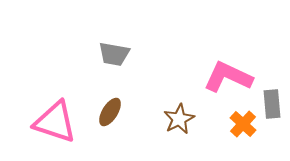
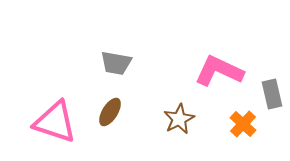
gray trapezoid: moved 2 px right, 9 px down
pink L-shape: moved 9 px left, 6 px up
gray rectangle: moved 10 px up; rotated 8 degrees counterclockwise
